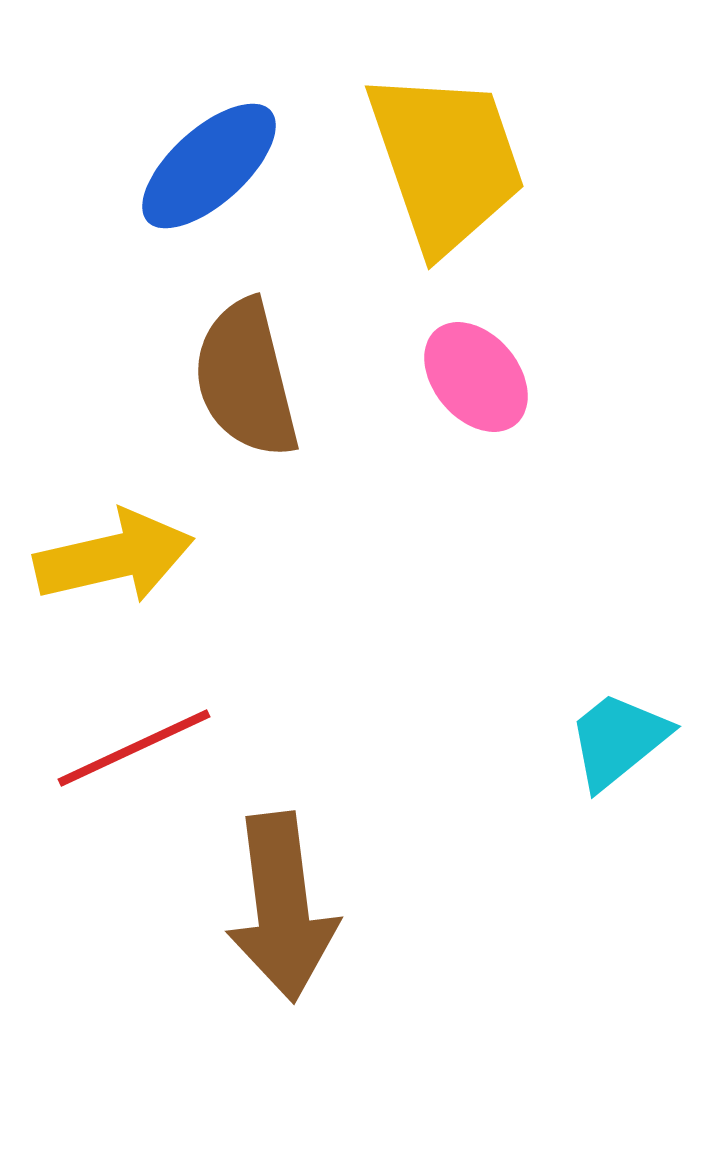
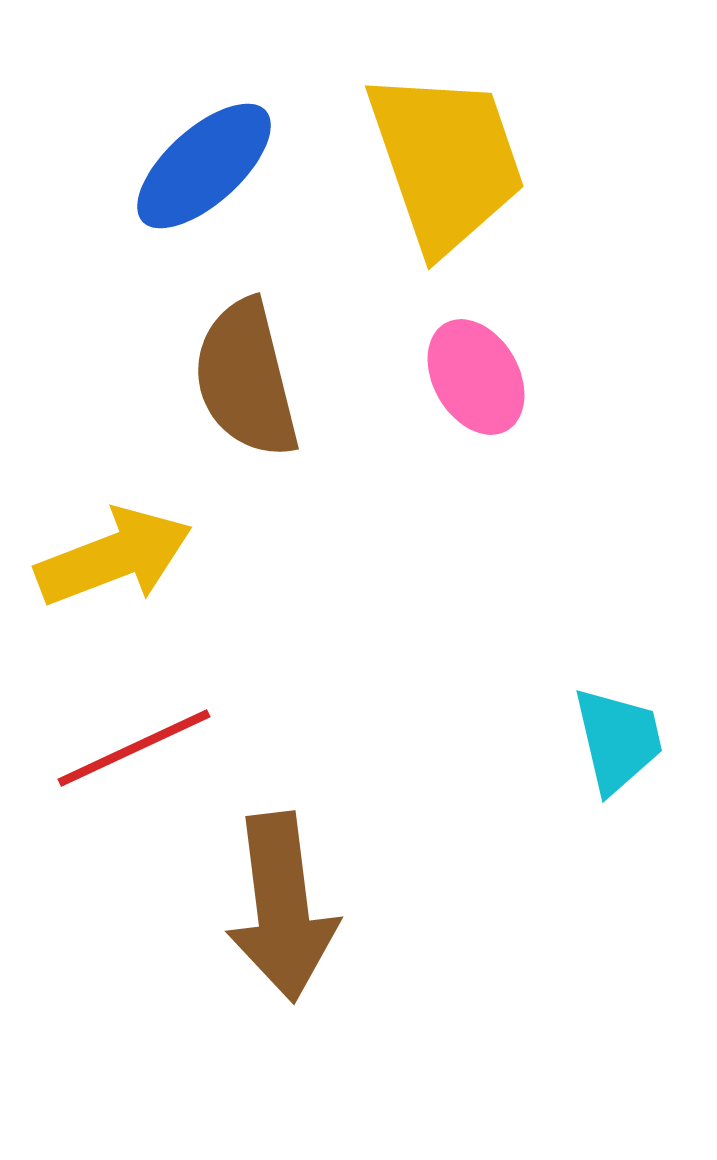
blue ellipse: moved 5 px left
pink ellipse: rotated 10 degrees clockwise
yellow arrow: rotated 8 degrees counterclockwise
cyan trapezoid: rotated 116 degrees clockwise
